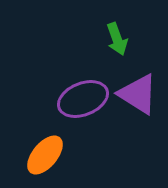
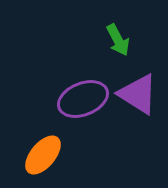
green arrow: moved 1 px right, 1 px down; rotated 8 degrees counterclockwise
orange ellipse: moved 2 px left
